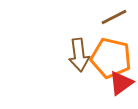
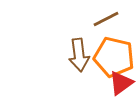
brown line: moved 8 px left, 2 px down
orange pentagon: moved 3 px right, 1 px up
